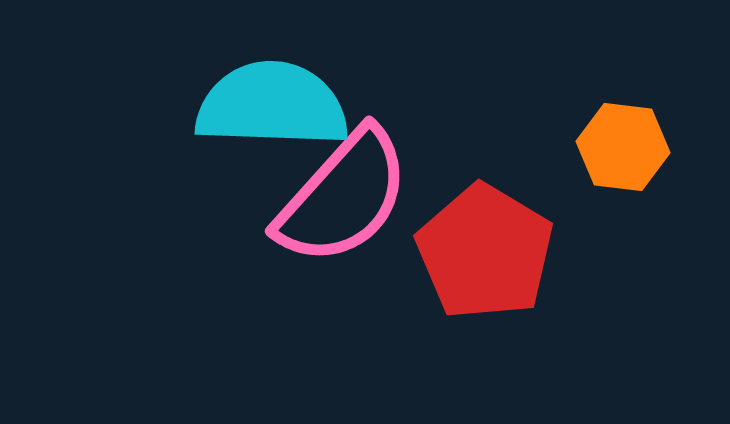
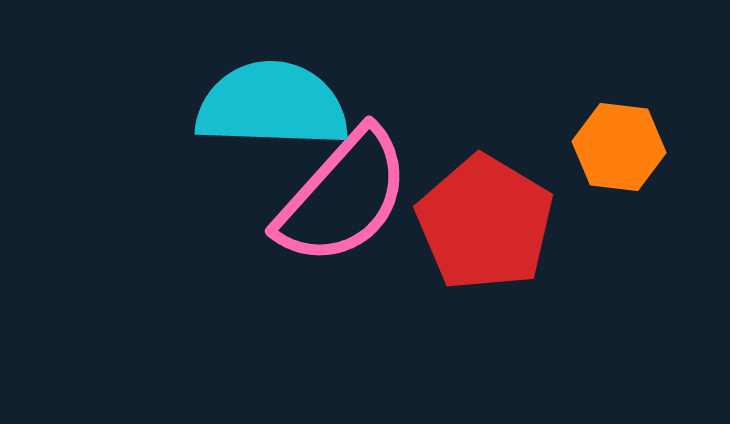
orange hexagon: moved 4 px left
red pentagon: moved 29 px up
